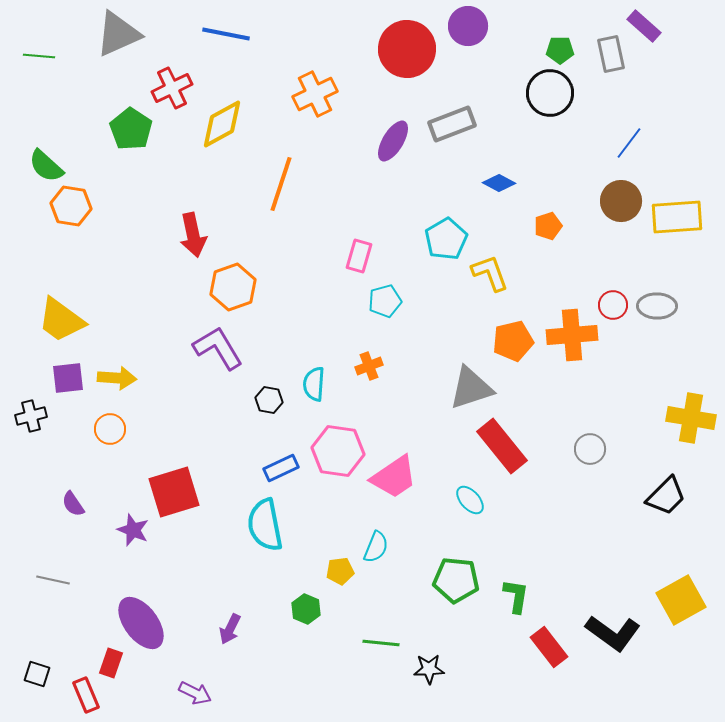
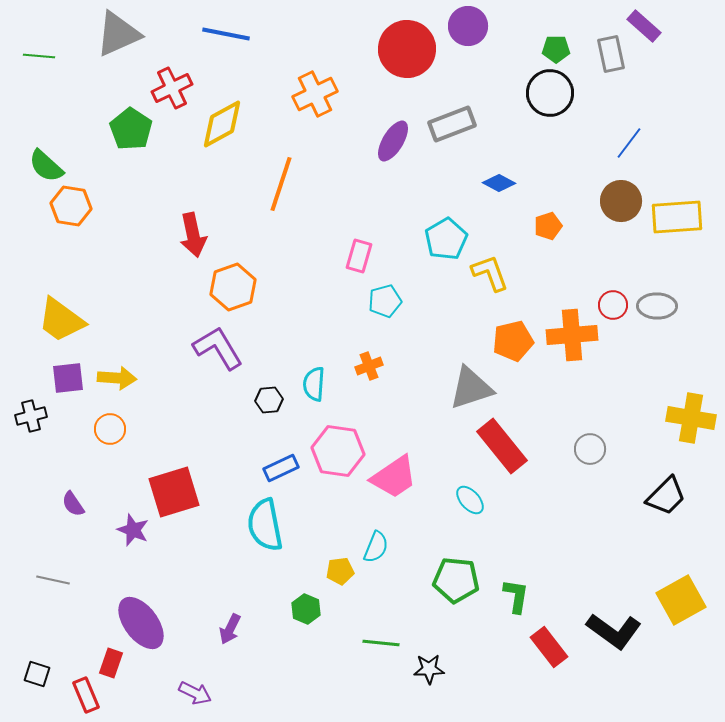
green pentagon at (560, 50): moved 4 px left, 1 px up
black hexagon at (269, 400): rotated 16 degrees counterclockwise
black L-shape at (613, 633): moved 1 px right, 2 px up
